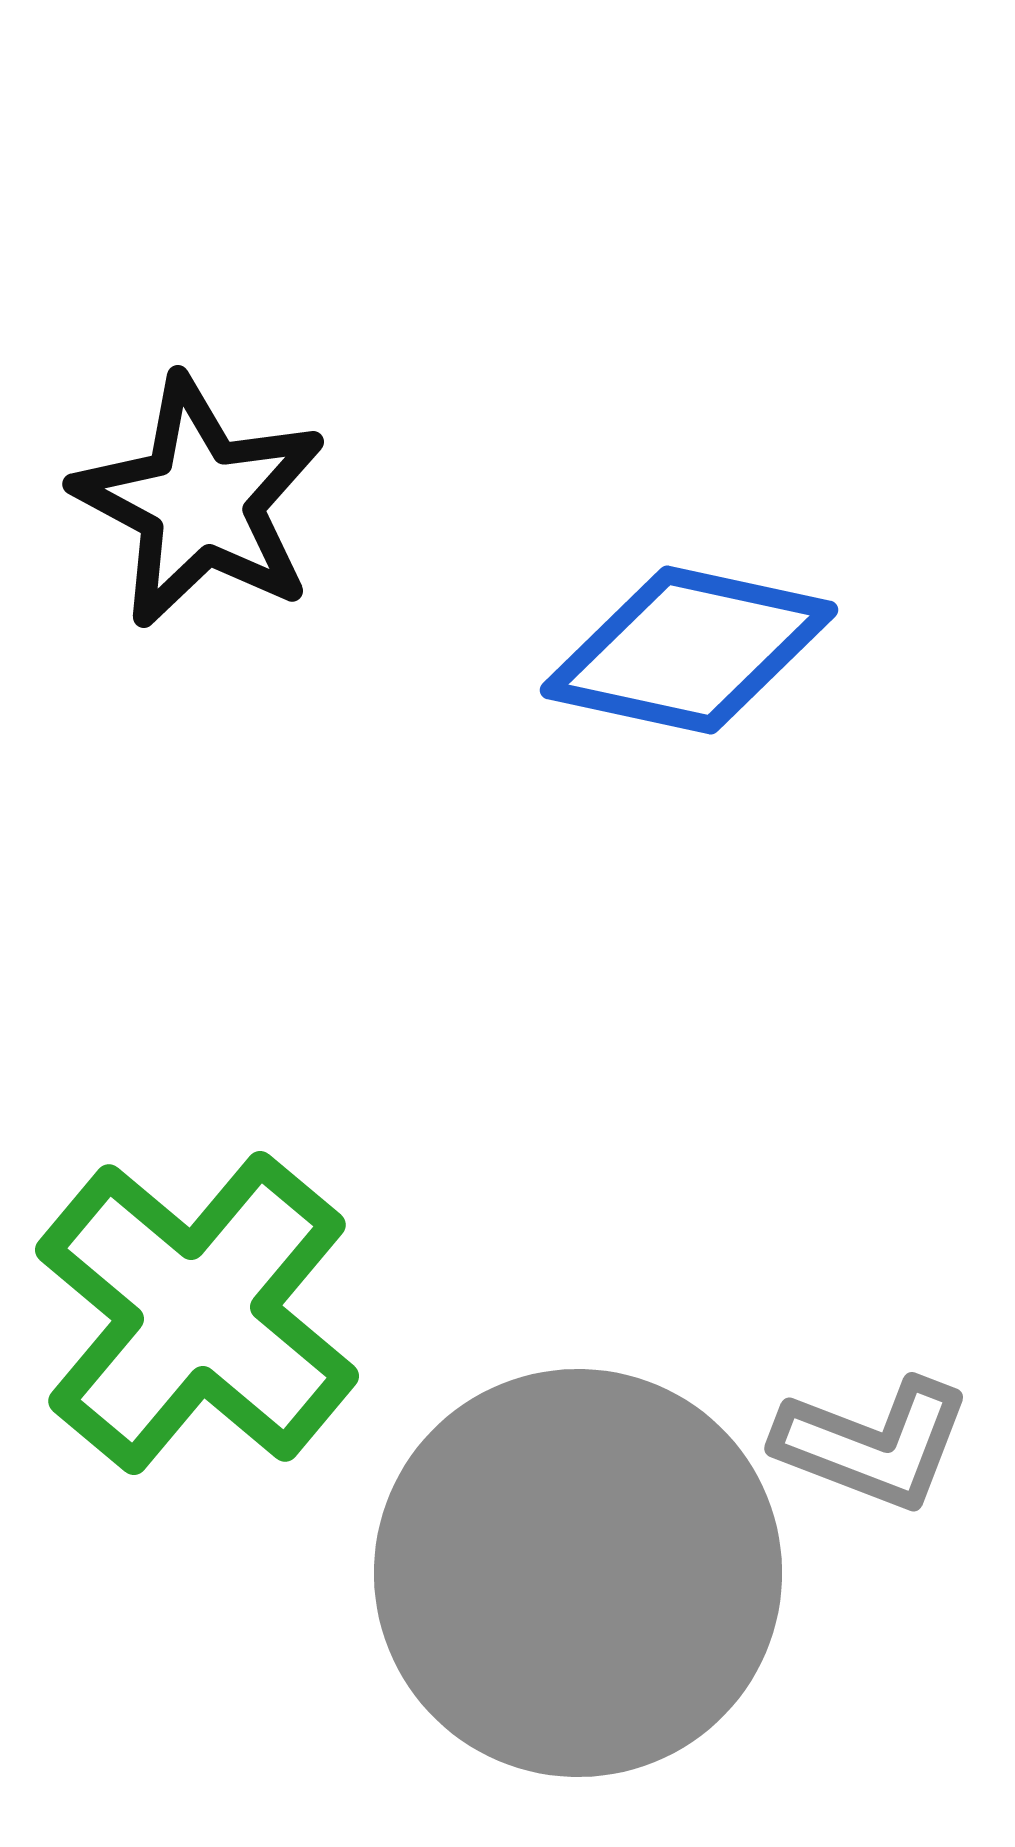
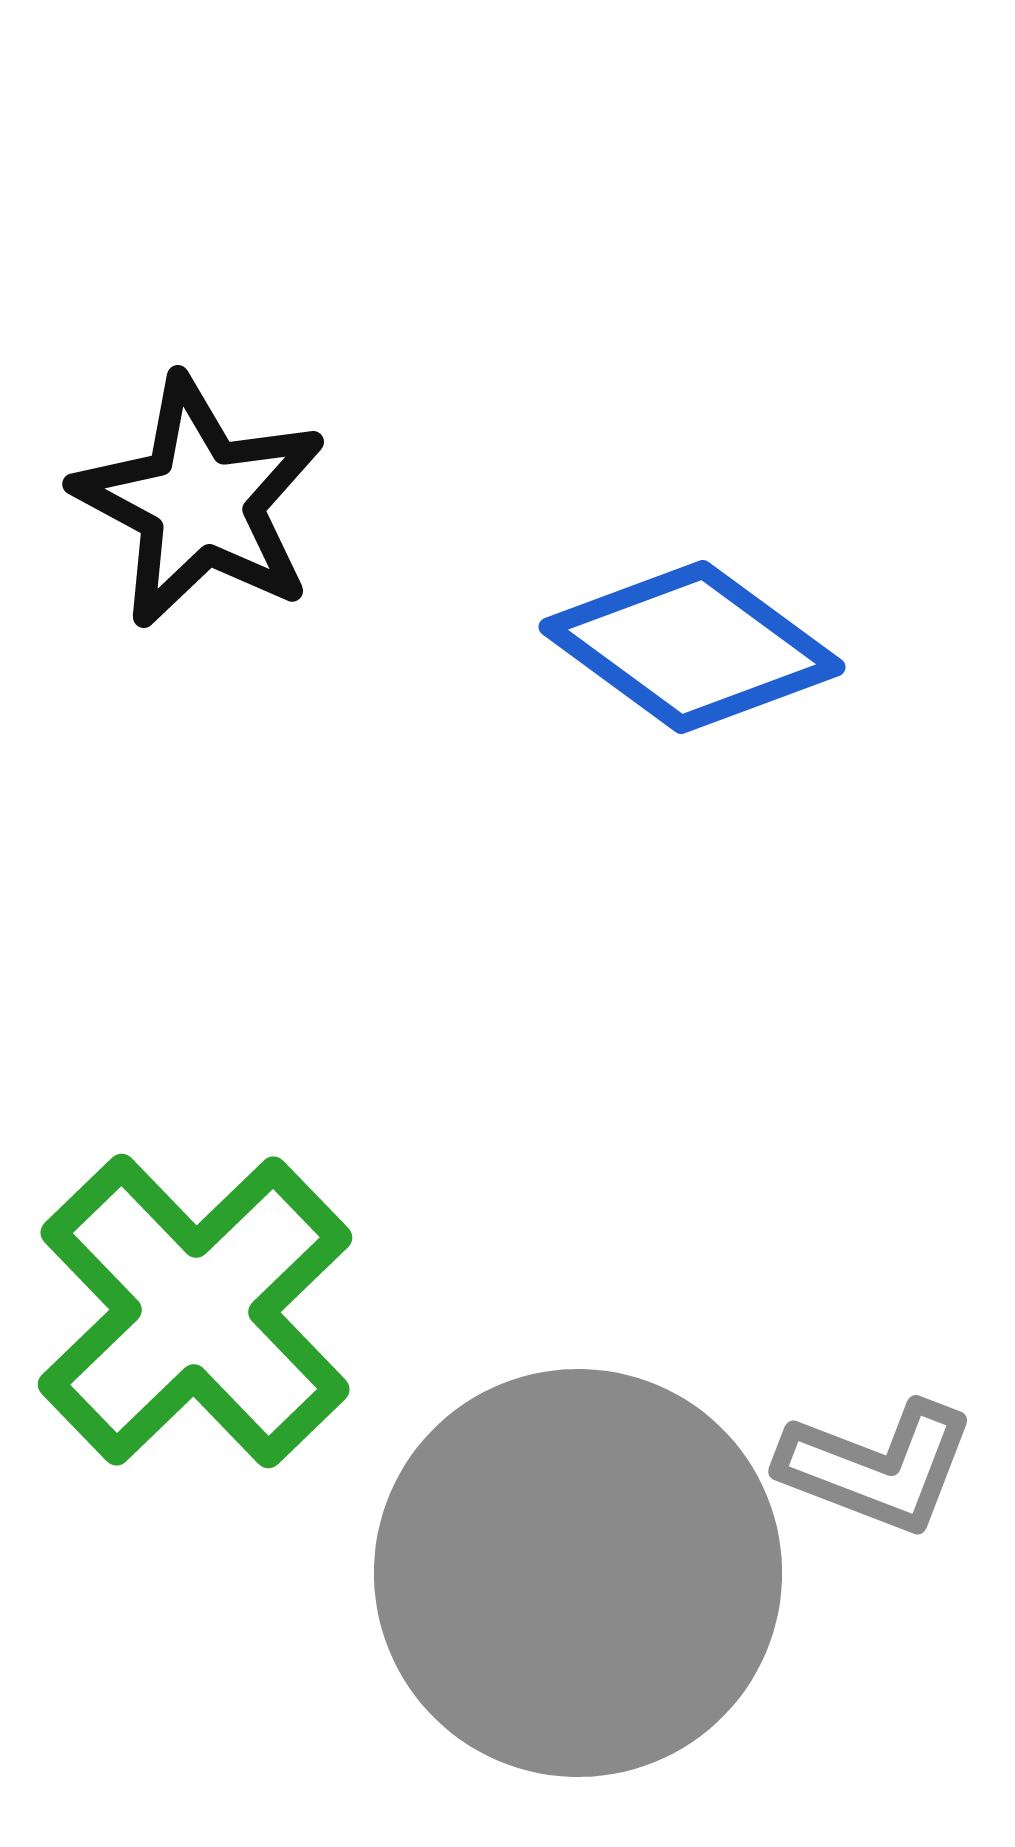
blue diamond: moved 3 px right, 3 px up; rotated 24 degrees clockwise
green cross: moved 2 px left, 2 px up; rotated 6 degrees clockwise
gray L-shape: moved 4 px right, 23 px down
